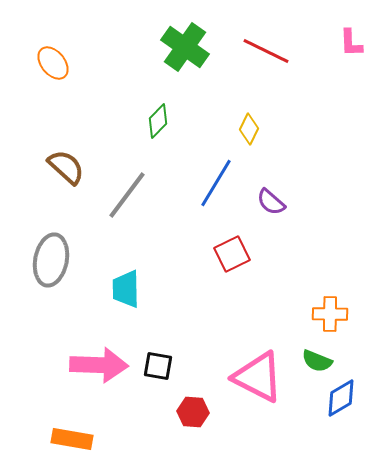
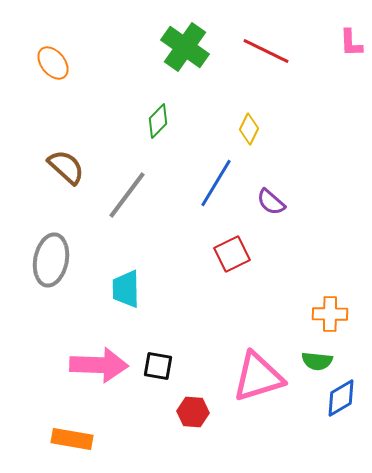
green semicircle: rotated 16 degrees counterclockwise
pink triangle: rotated 44 degrees counterclockwise
